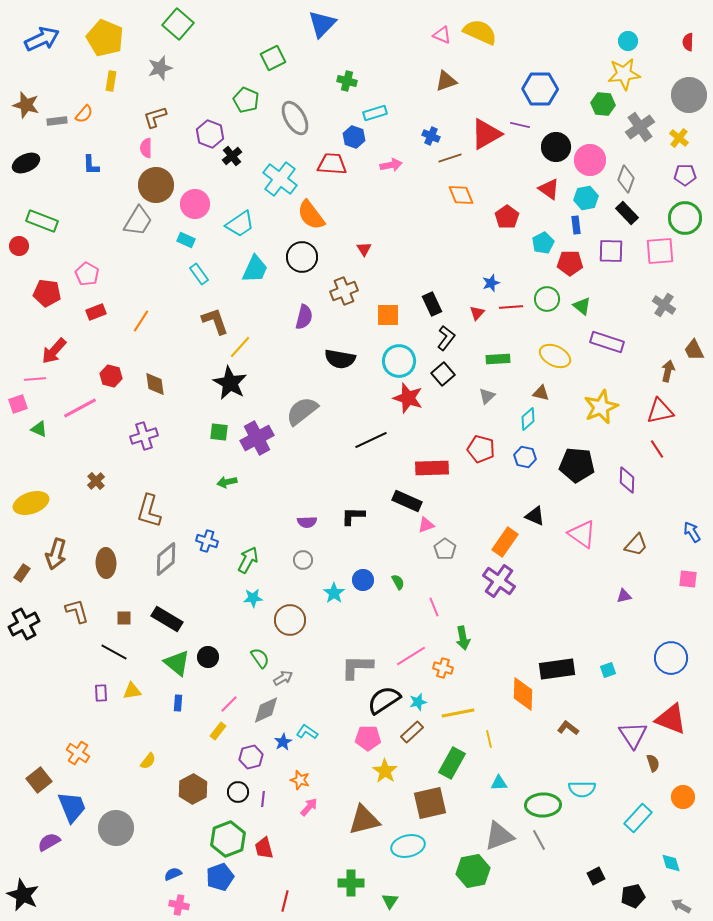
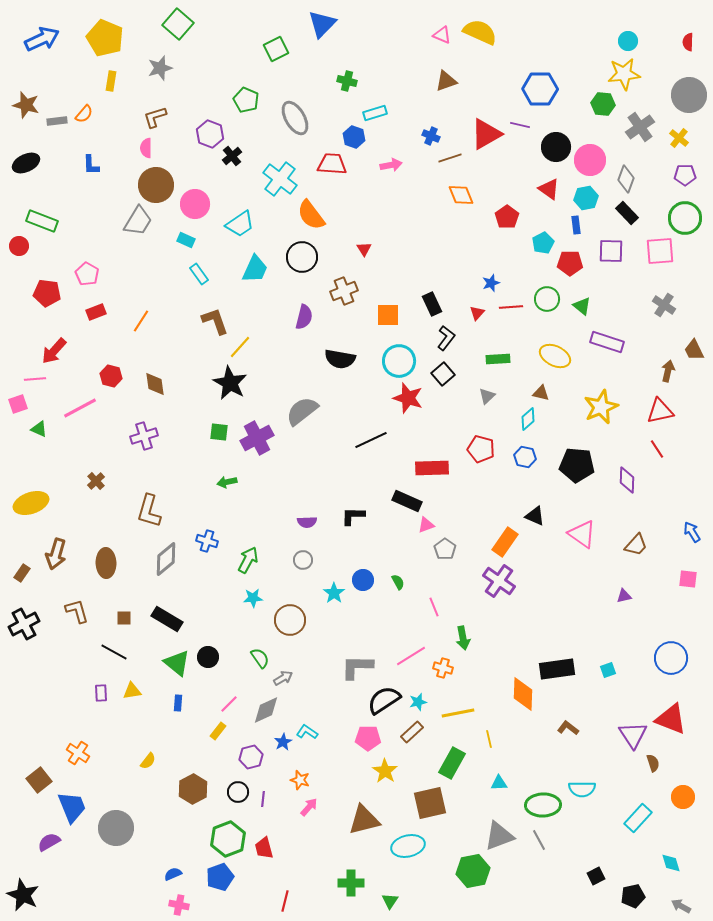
green square at (273, 58): moved 3 px right, 9 px up
